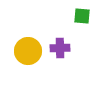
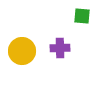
yellow circle: moved 6 px left
